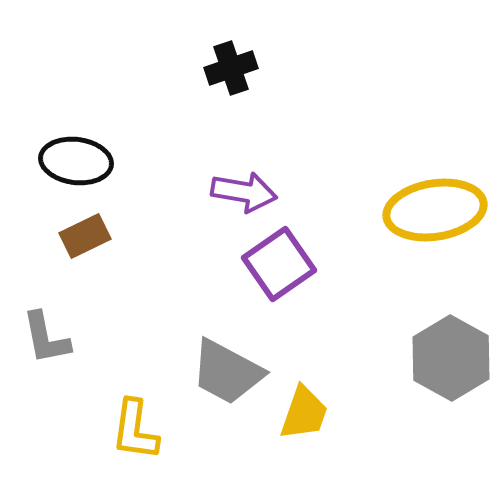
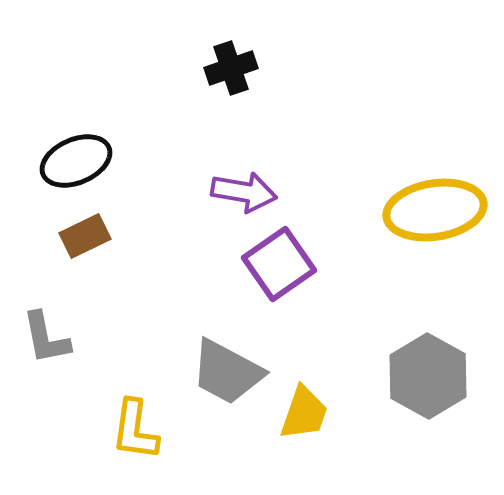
black ellipse: rotated 30 degrees counterclockwise
gray hexagon: moved 23 px left, 18 px down
